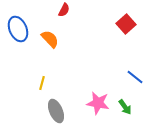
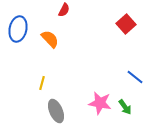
blue ellipse: rotated 35 degrees clockwise
pink star: moved 2 px right
